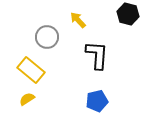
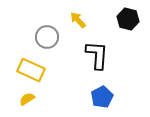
black hexagon: moved 5 px down
yellow rectangle: rotated 16 degrees counterclockwise
blue pentagon: moved 5 px right, 4 px up; rotated 15 degrees counterclockwise
